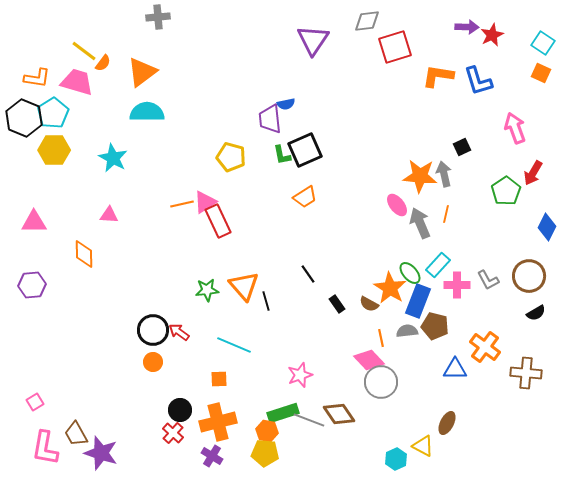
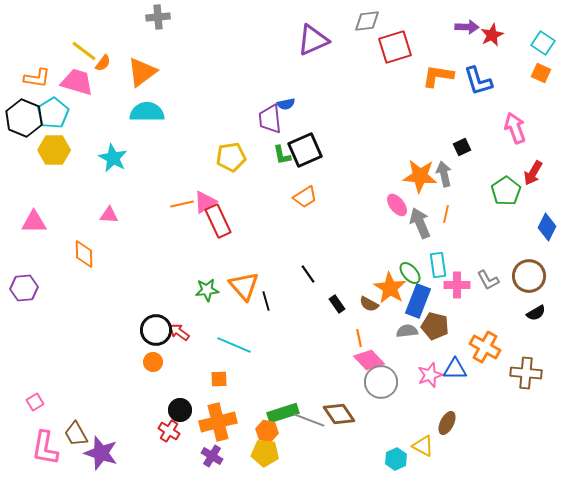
purple triangle at (313, 40): rotated 32 degrees clockwise
yellow pentagon at (231, 157): rotated 24 degrees counterclockwise
cyan rectangle at (438, 265): rotated 50 degrees counterclockwise
purple hexagon at (32, 285): moved 8 px left, 3 px down
black circle at (153, 330): moved 3 px right
orange line at (381, 338): moved 22 px left
orange cross at (485, 347): rotated 8 degrees counterclockwise
pink star at (300, 375): moved 130 px right
red cross at (173, 433): moved 4 px left, 2 px up; rotated 10 degrees counterclockwise
